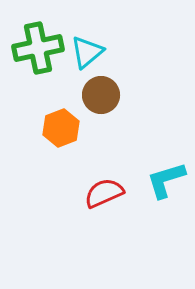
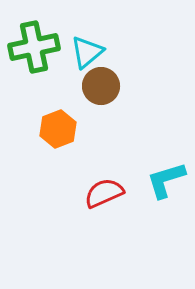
green cross: moved 4 px left, 1 px up
brown circle: moved 9 px up
orange hexagon: moved 3 px left, 1 px down
